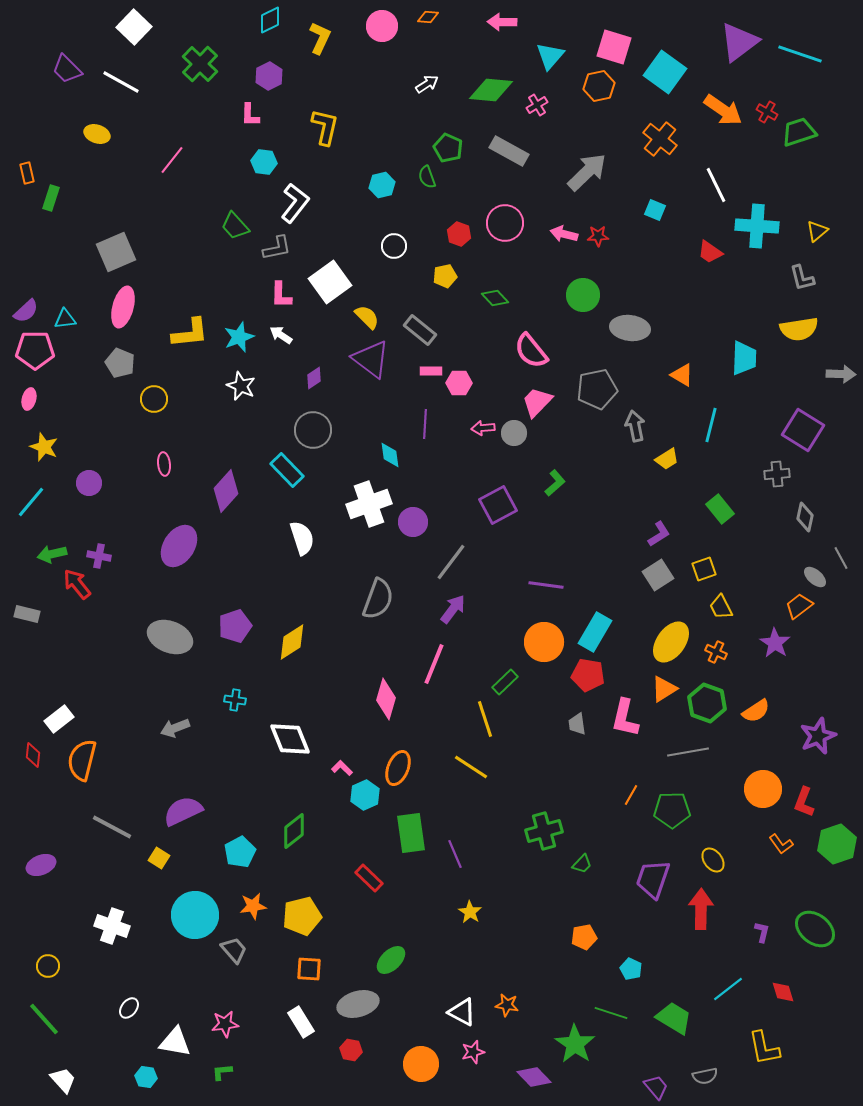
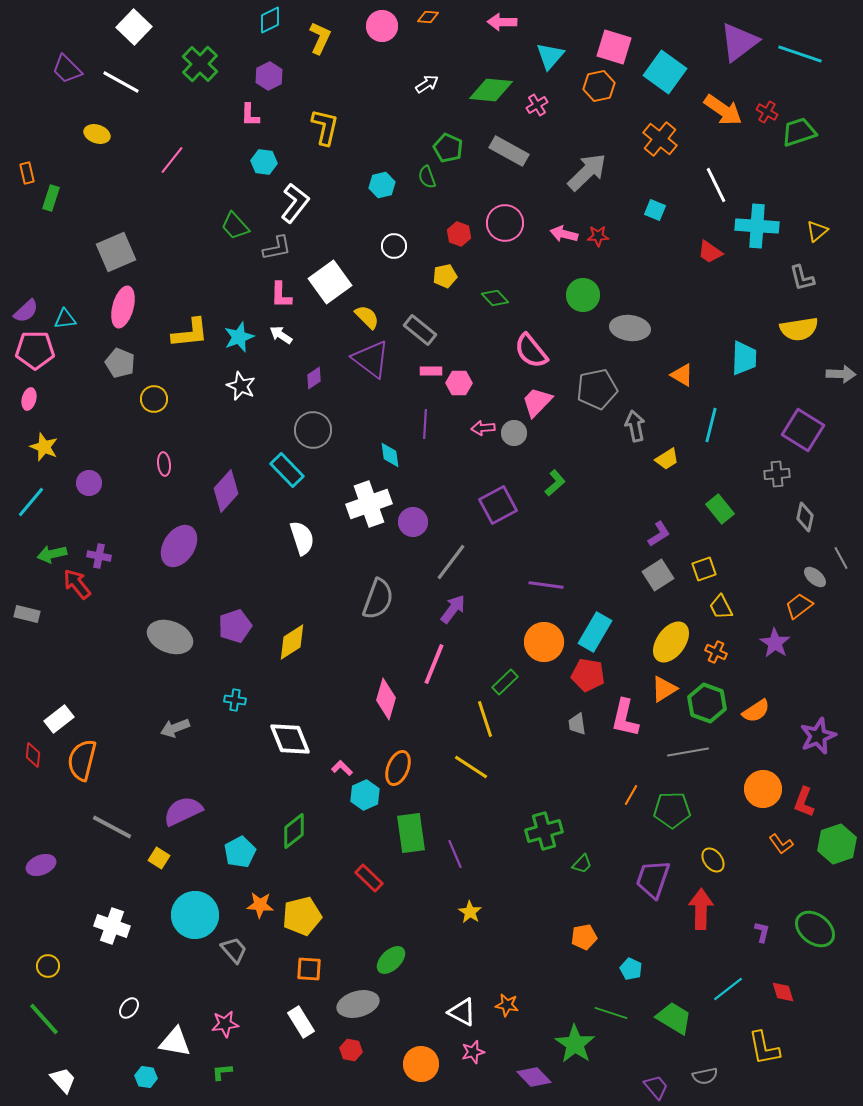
orange star at (253, 906): moved 7 px right, 1 px up; rotated 12 degrees clockwise
